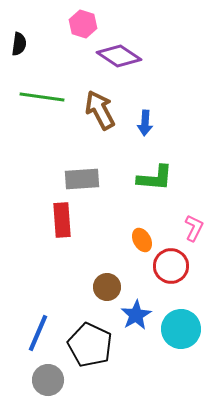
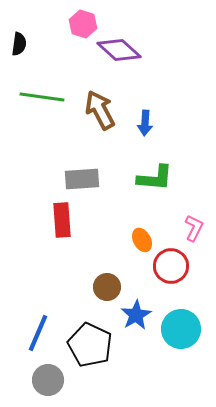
purple diamond: moved 6 px up; rotated 9 degrees clockwise
